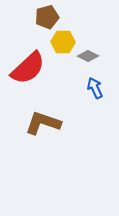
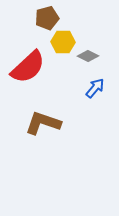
brown pentagon: moved 1 px down
red semicircle: moved 1 px up
blue arrow: rotated 65 degrees clockwise
